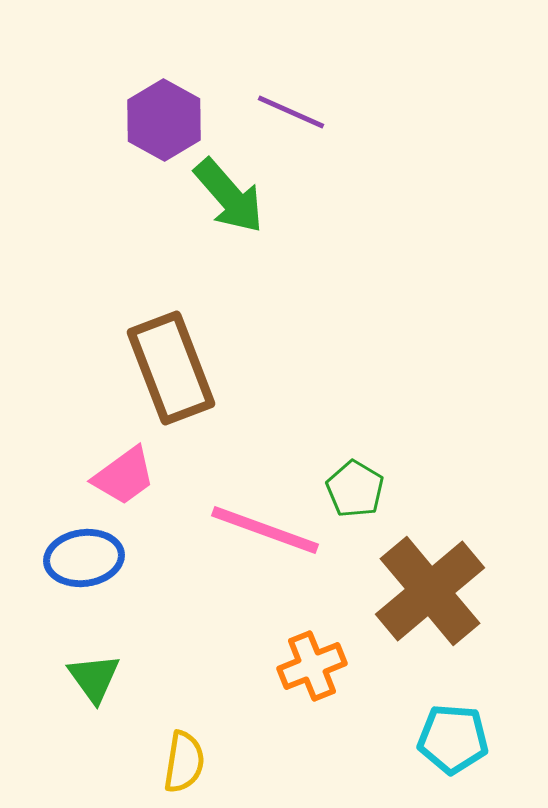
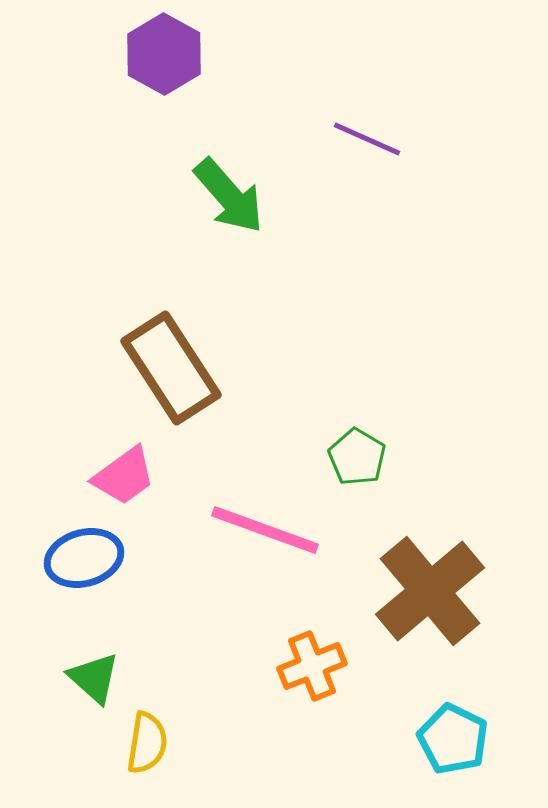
purple line: moved 76 px right, 27 px down
purple hexagon: moved 66 px up
brown rectangle: rotated 12 degrees counterclockwise
green pentagon: moved 2 px right, 32 px up
blue ellipse: rotated 8 degrees counterclockwise
green triangle: rotated 12 degrees counterclockwise
cyan pentagon: rotated 22 degrees clockwise
yellow semicircle: moved 37 px left, 19 px up
